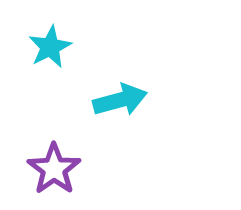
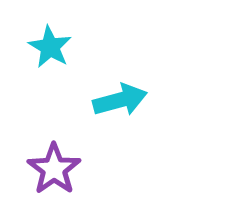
cyan star: rotated 15 degrees counterclockwise
